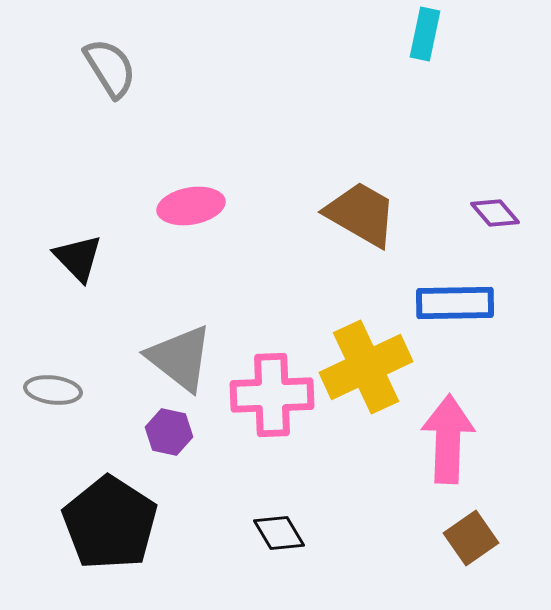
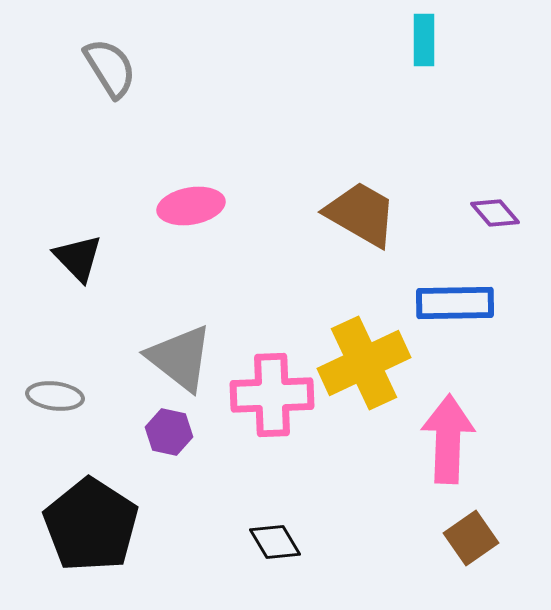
cyan rectangle: moved 1 px left, 6 px down; rotated 12 degrees counterclockwise
yellow cross: moved 2 px left, 4 px up
gray ellipse: moved 2 px right, 6 px down
black pentagon: moved 19 px left, 2 px down
black diamond: moved 4 px left, 9 px down
